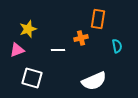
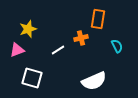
cyan semicircle: rotated 16 degrees counterclockwise
white line: rotated 32 degrees counterclockwise
